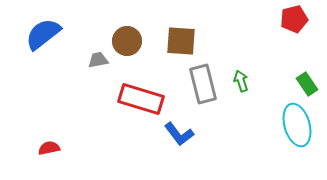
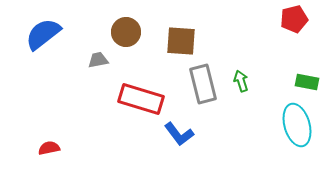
brown circle: moved 1 px left, 9 px up
green rectangle: moved 2 px up; rotated 45 degrees counterclockwise
